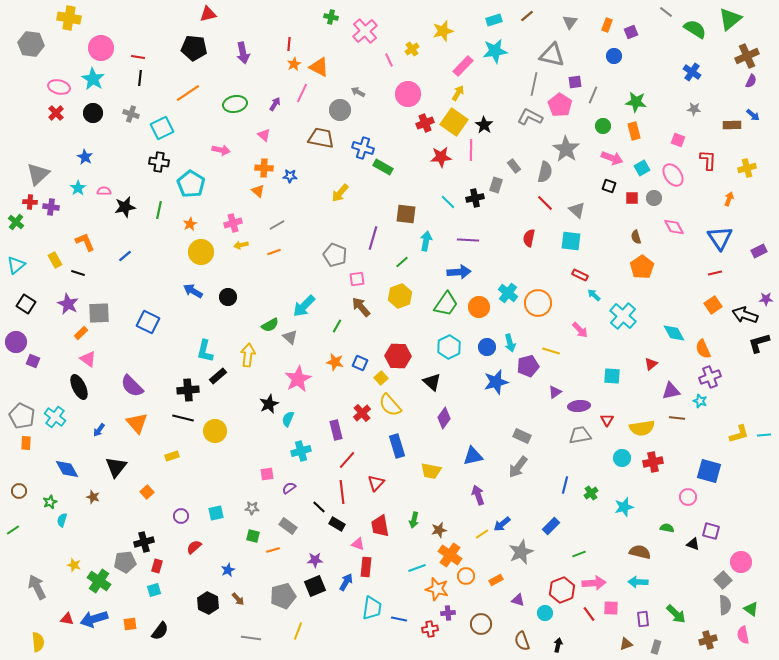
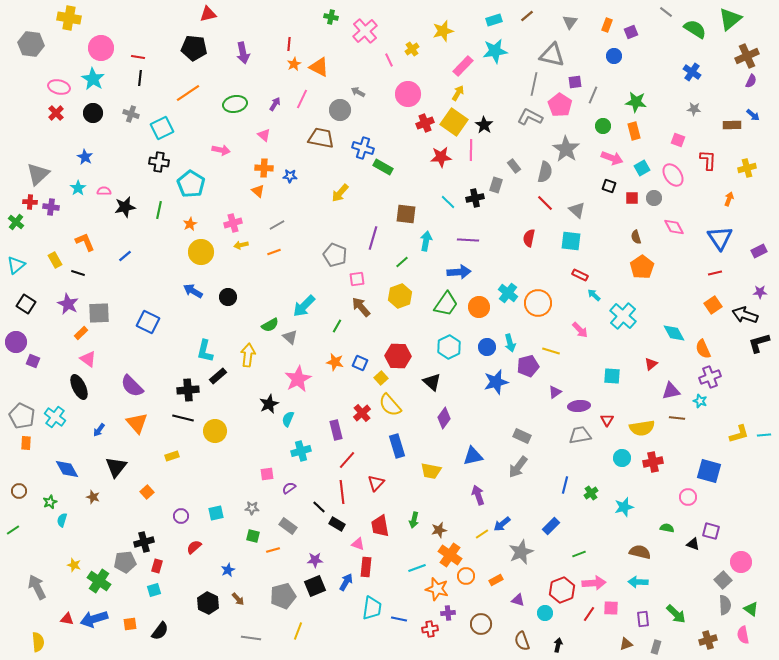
pink line at (302, 93): moved 6 px down
purple star at (766, 299): moved 6 px left, 7 px up
red line at (589, 614): rotated 70 degrees clockwise
